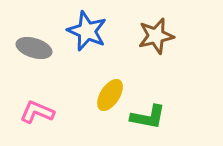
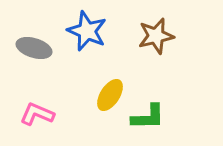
pink L-shape: moved 2 px down
green L-shape: rotated 12 degrees counterclockwise
